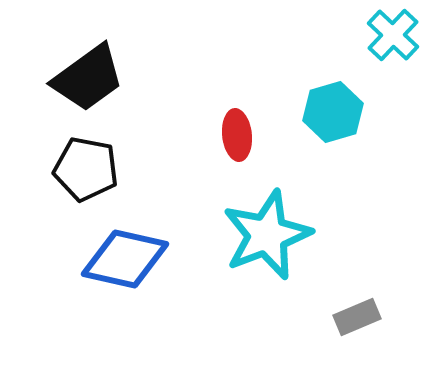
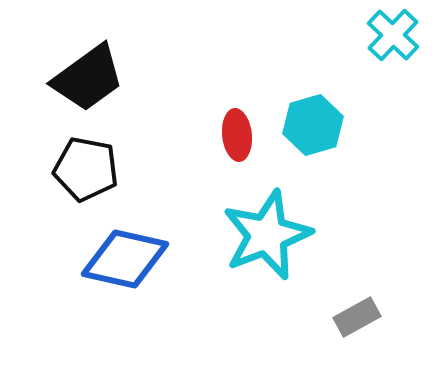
cyan hexagon: moved 20 px left, 13 px down
gray rectangle: rotated 6 degrees counterclockwise
